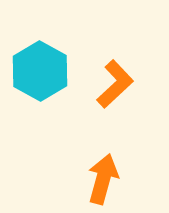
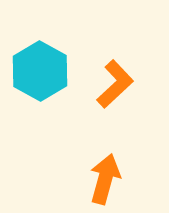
orange arrow: moved 2 px right
